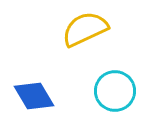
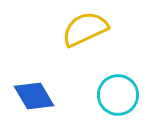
cyan circle: moved 3 px right, 4 px down
